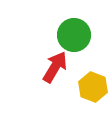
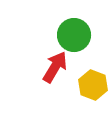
yellow hexagon: moved 2 px up
